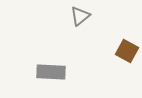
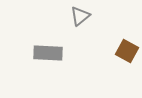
gray rectangle: moved 3 px left, 19 px up
